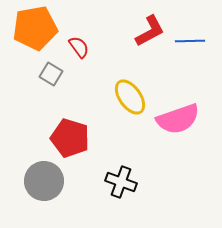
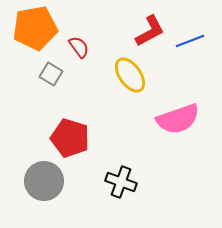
blue line: rotated 20 degrees counterclockwise
yellow ellipse: moved 22 px up
